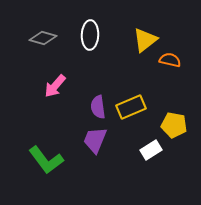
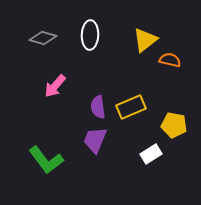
white rectangle: moved 4 px down
